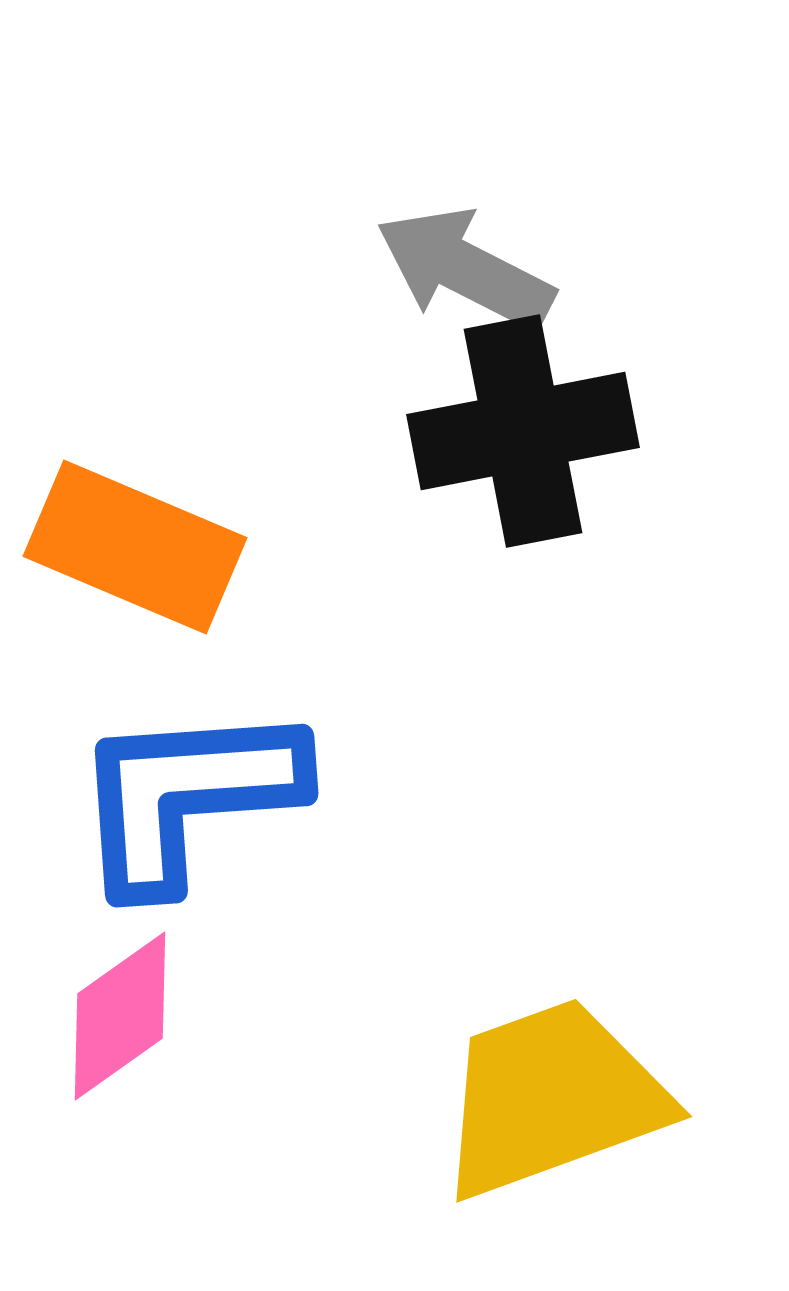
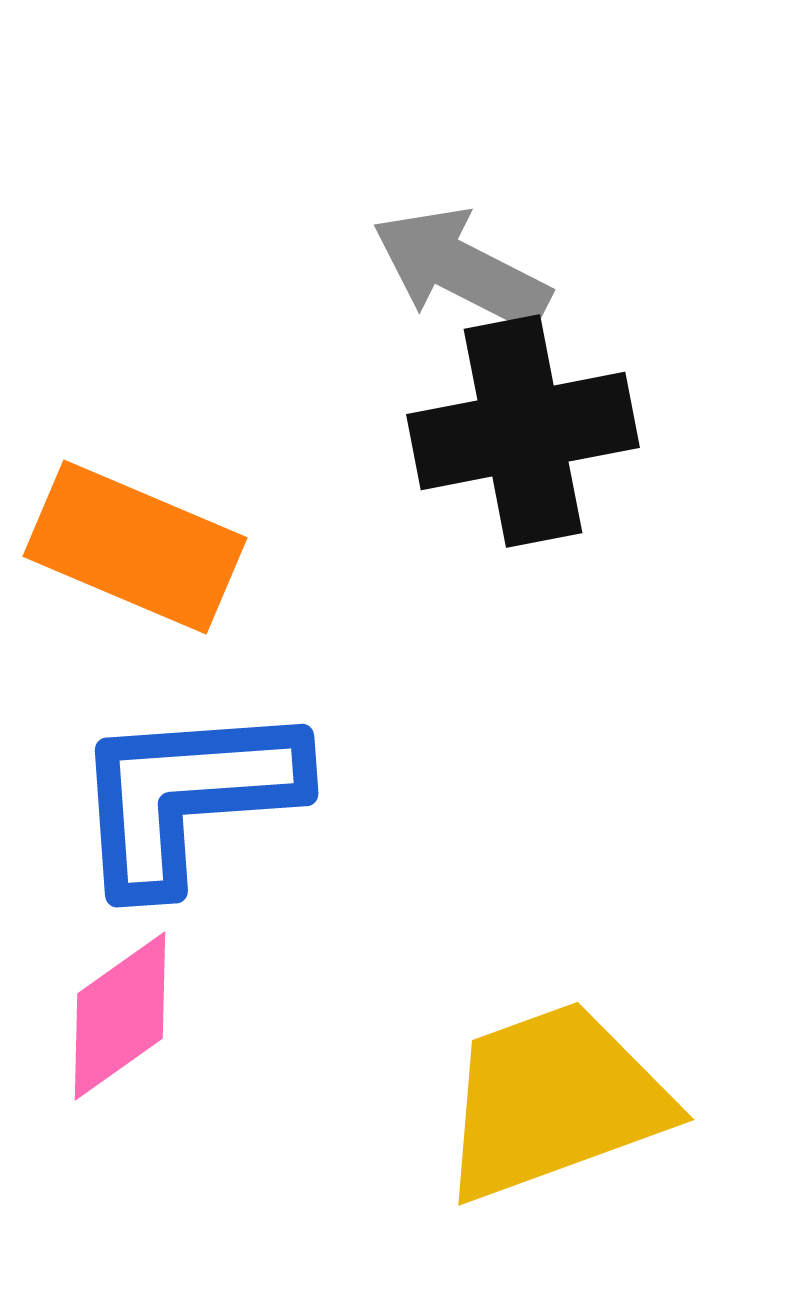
gray arrow: moved 4 px left
yellow trapezoid: moved 2 px right, 3 px down
